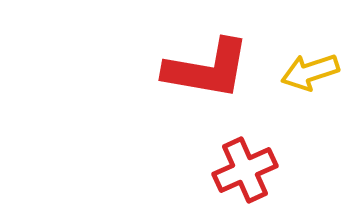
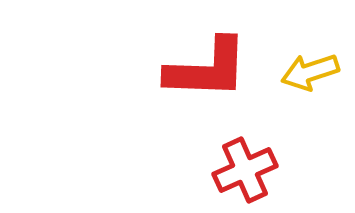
red L-shape: rotated 8 degrees counterclockwise
